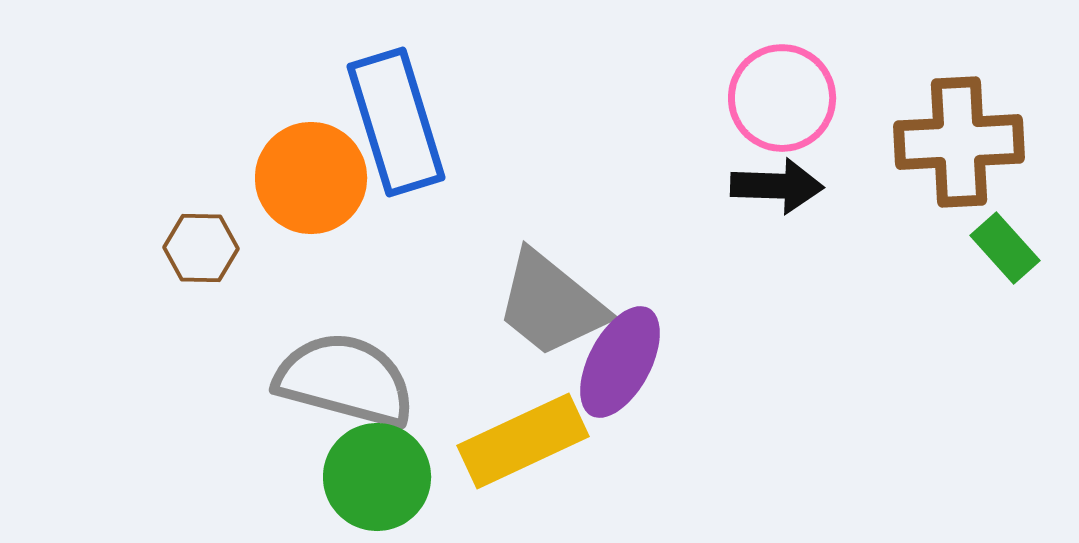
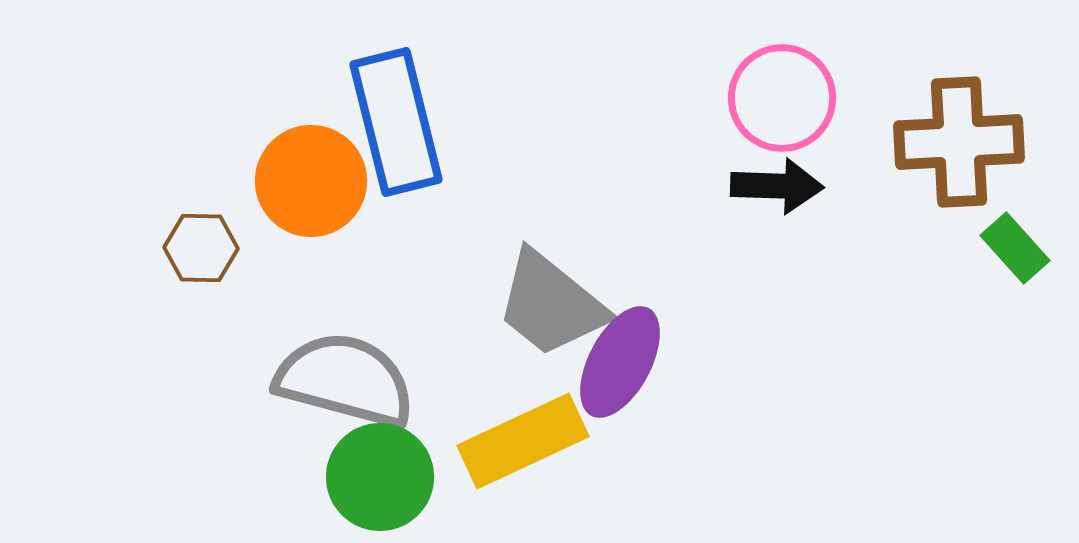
blue rectangle: rotated 3 degrees clockwise
orange circle: moved 3 px down
green rectangle: moved 10 px right
green circle: moved 3 px right
